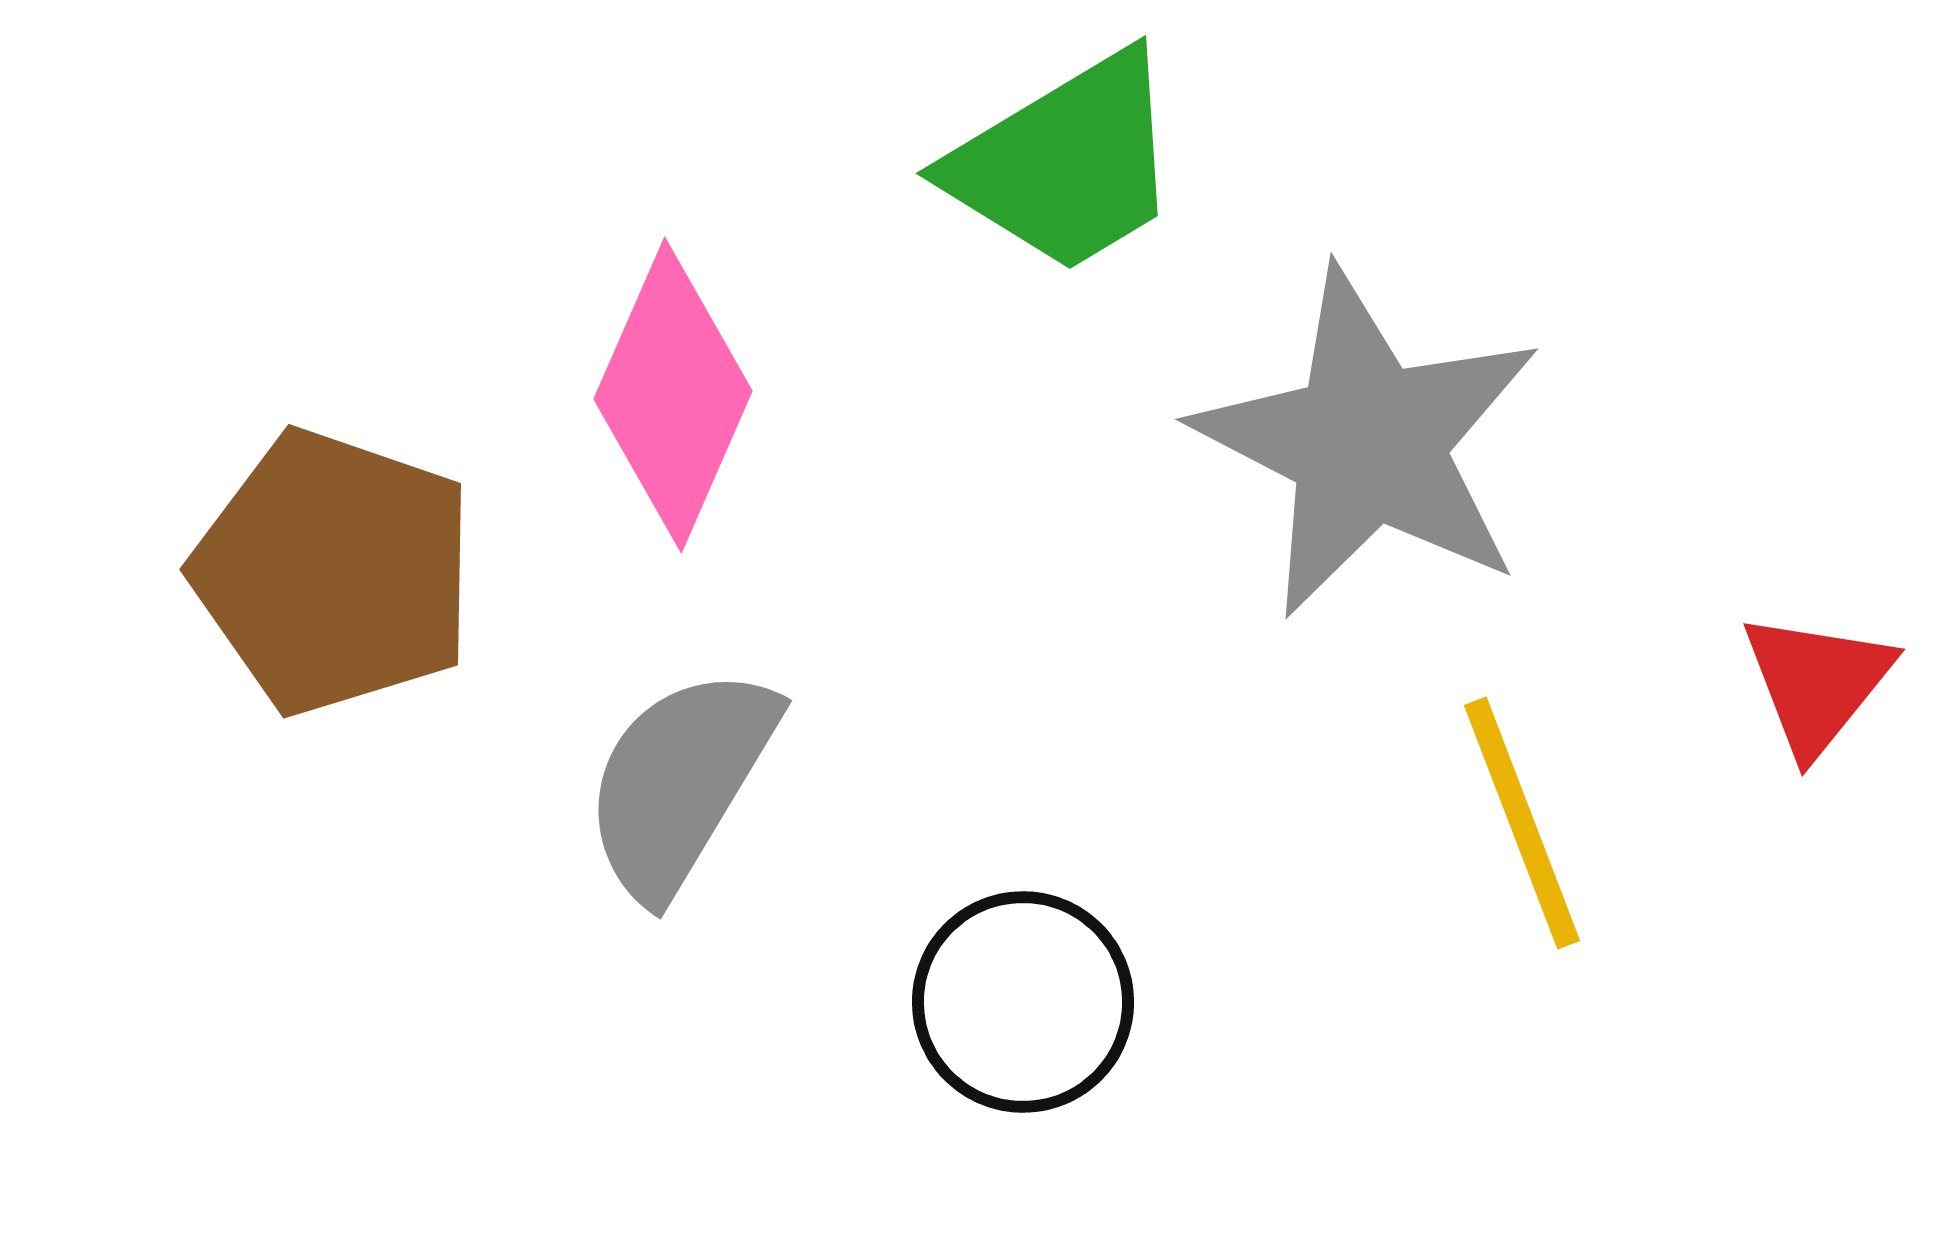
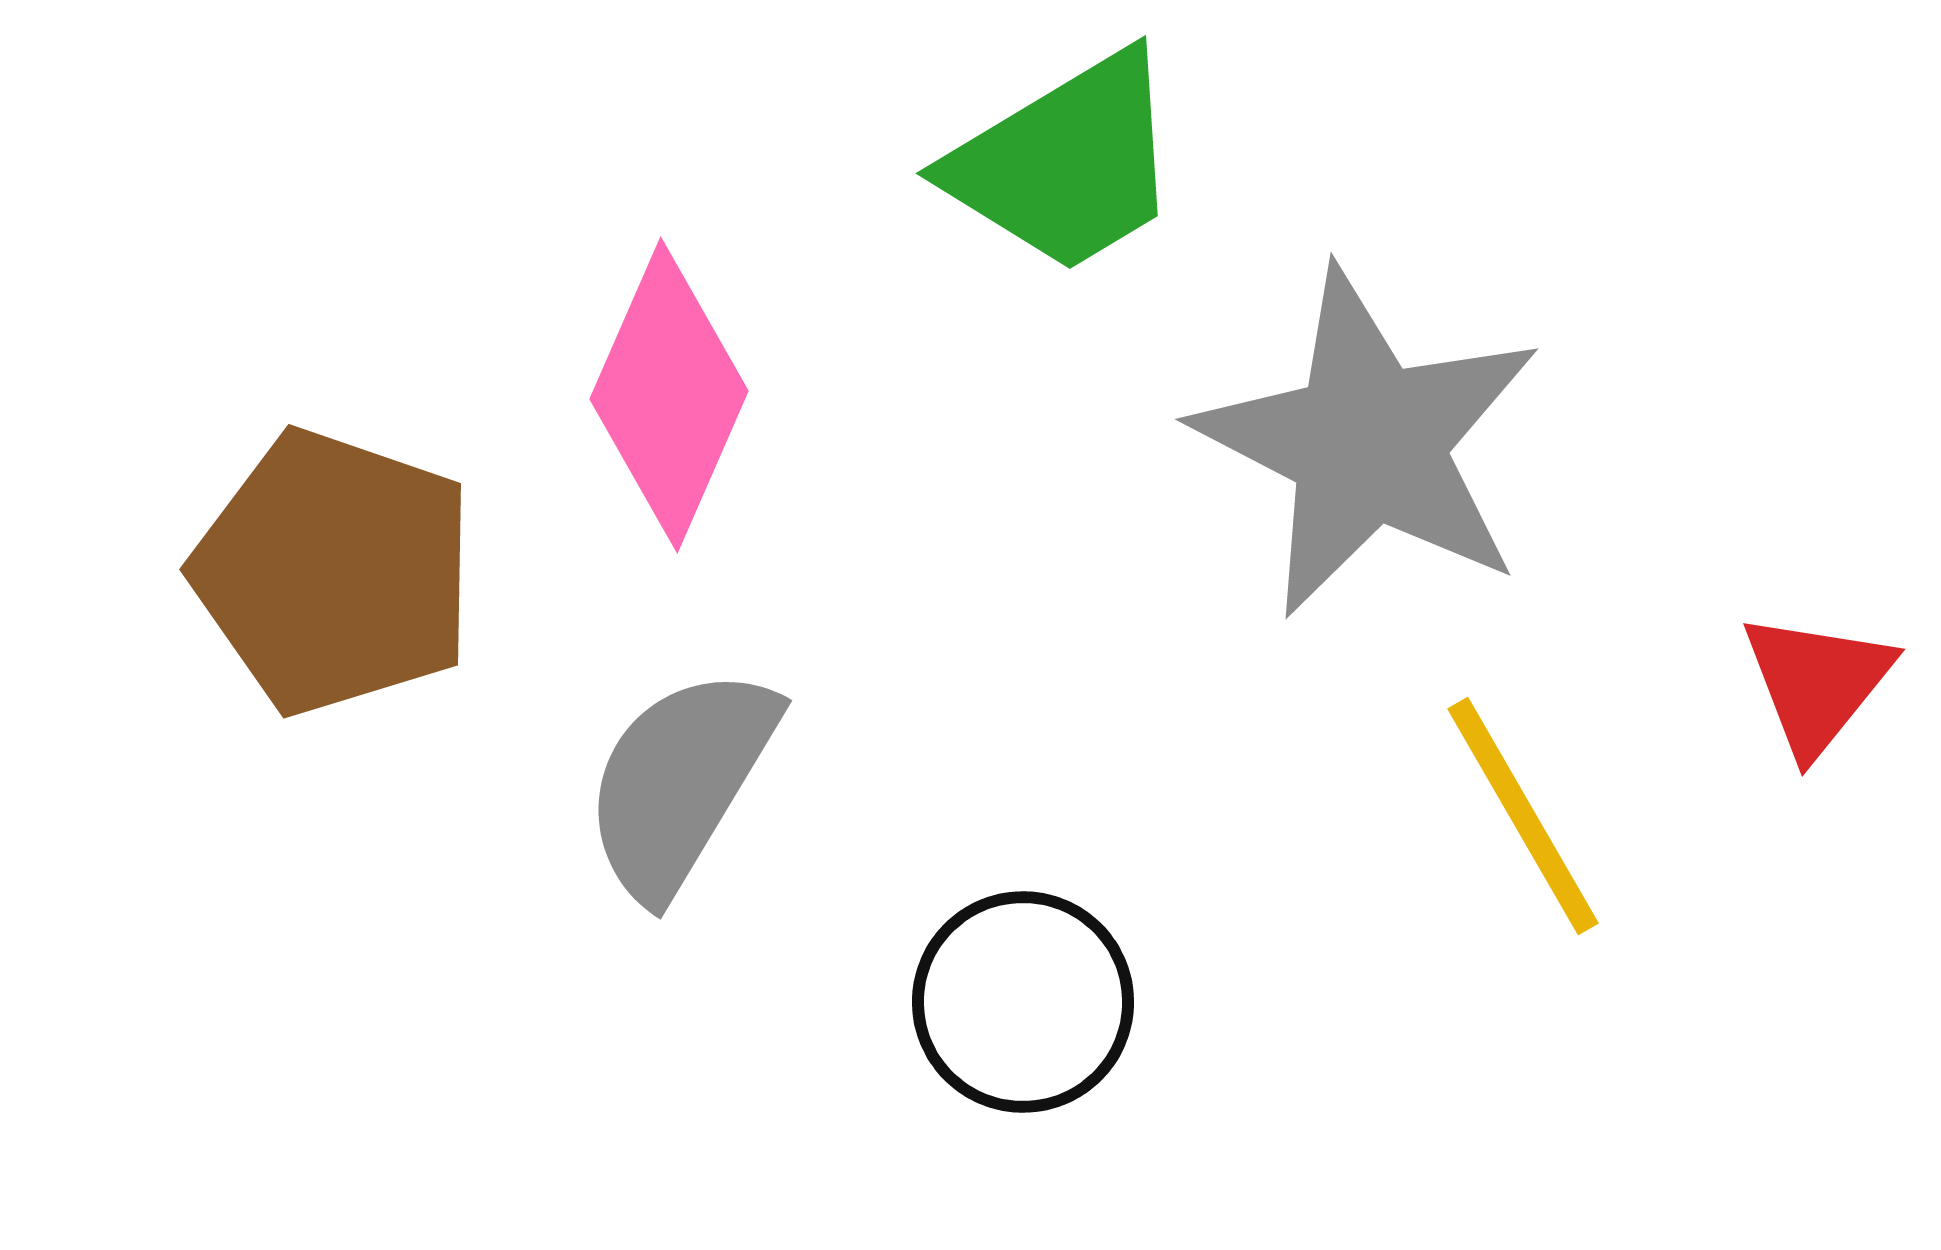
pink diamond: moved 4 px left
yellow line: moved 1 px right, 7 px up; rotated 9 degrees counterclockwise
